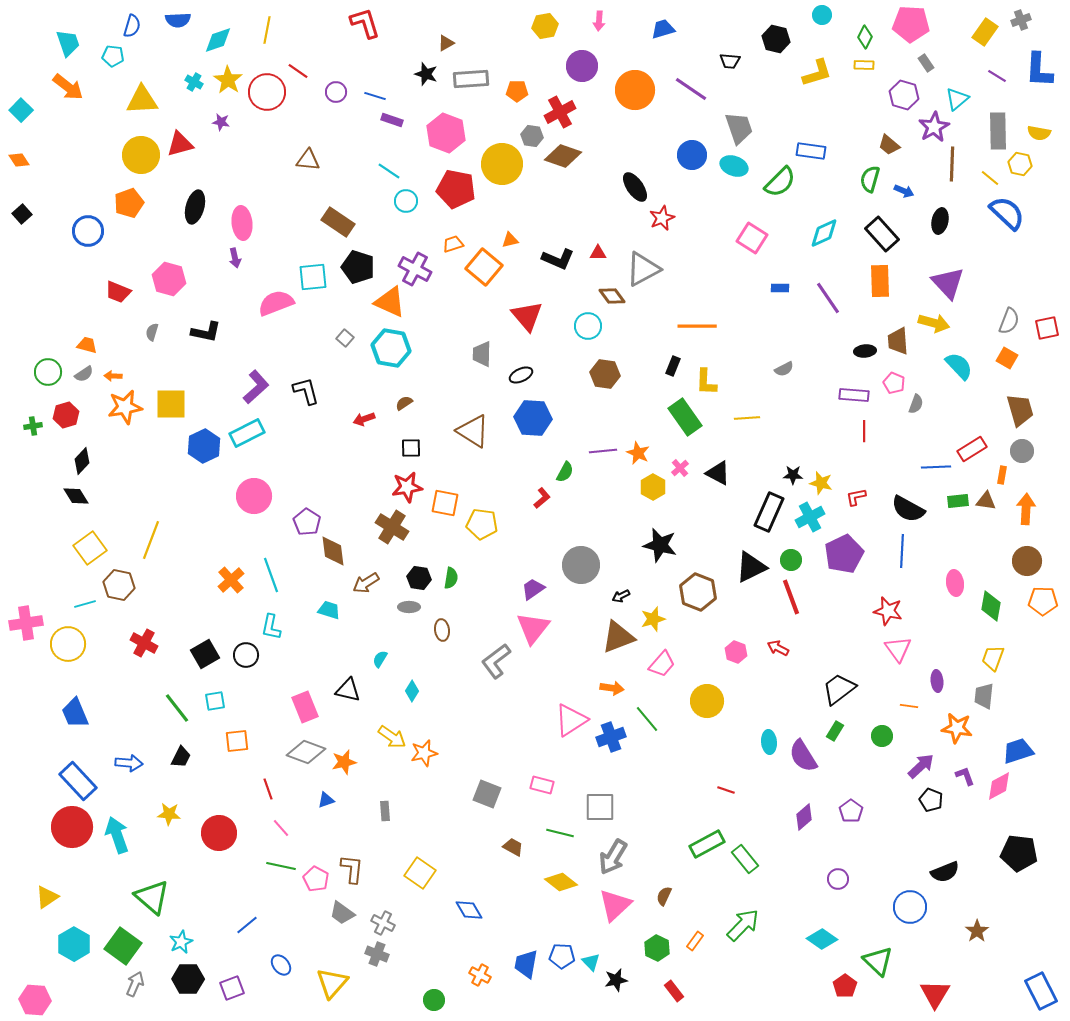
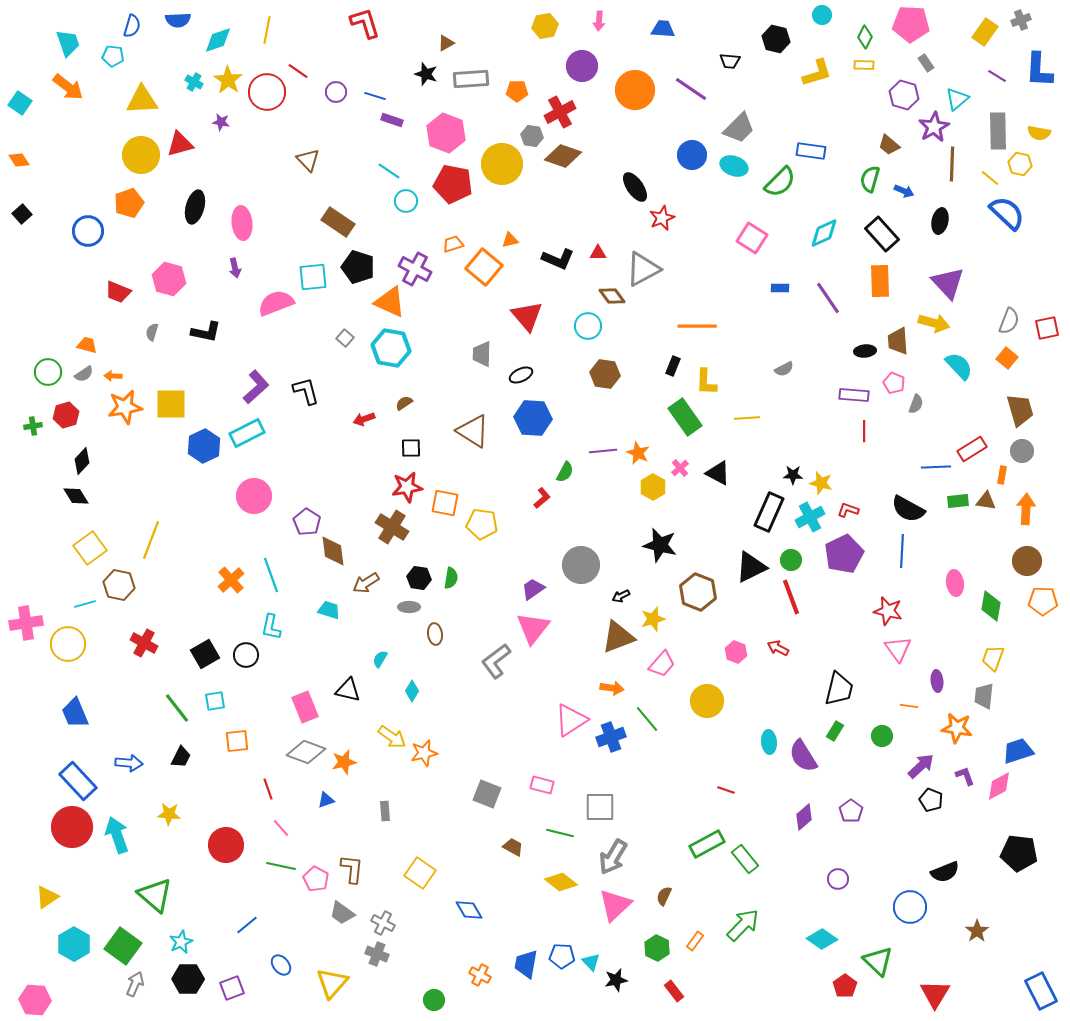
blue trapezoid at (663, 29): rotated 20 degrees clockwise
cyan square at (21, 110): moved 1 px left, 7 px up; rotated 10 degrees counterclockwise
gray trapezoid at (739, 128): rotated 64 degrees clockwise
brown triangle at (308, 160): rotated 40 degrees clockwise
red pentagon at (456, 189): moved 3 px left, 5 px up
purple arrow at (235, 258): moved 10 px down
orange square at (1007, 358): rotated 10 degrees clockwise
red L-shape at (856, 497): moved 8 px left, 13 px down; rotated 30 degrees clockwise
brown ellipse at (442, 630): moved 7 px left, 4 px down
black trapezoid at (839, 689): rotated 141 degrees clockwise
red circle at (219, 833): moved 7 px right, 12 px down
green triangle at (152, 897): moved 3 px right, 2 px up
